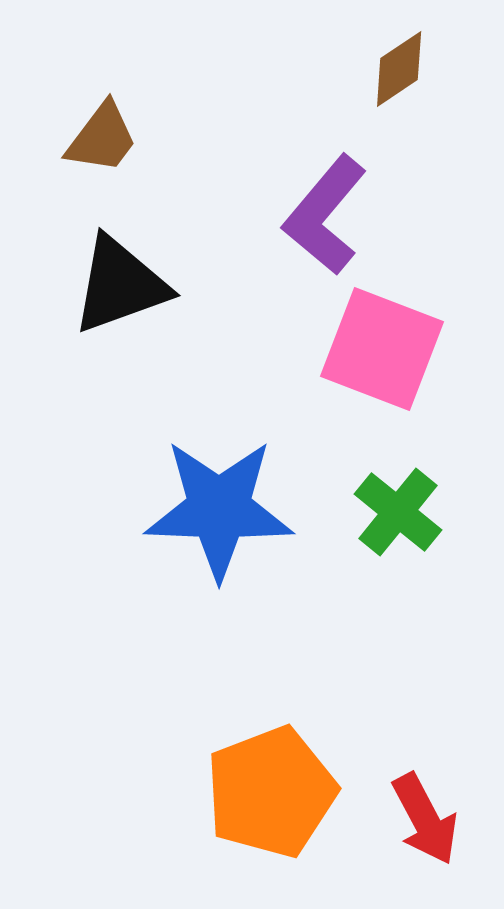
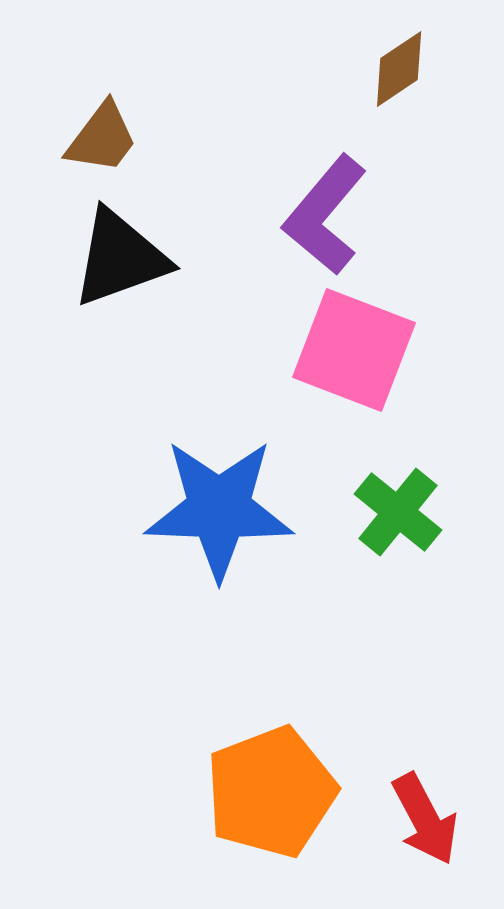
black triangle: moved 27 px up
pink square: moved 28 px left, 1 px down
